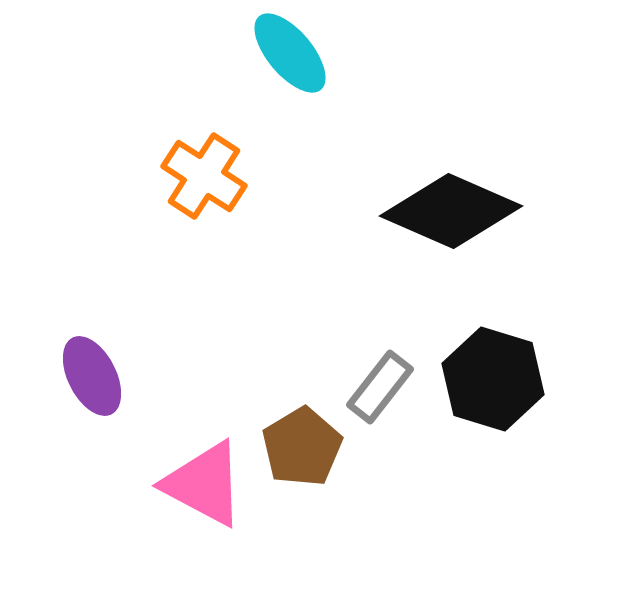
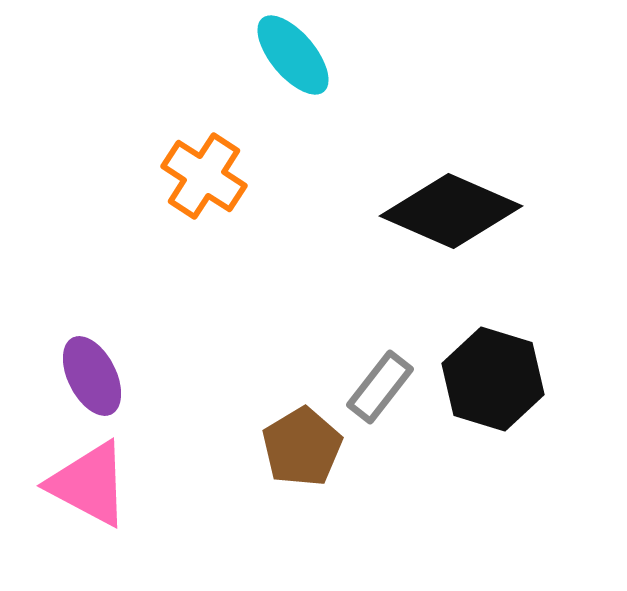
cyan ellipse: moved 3 px right, 2 px down
pink triangle: moved 115 px left
